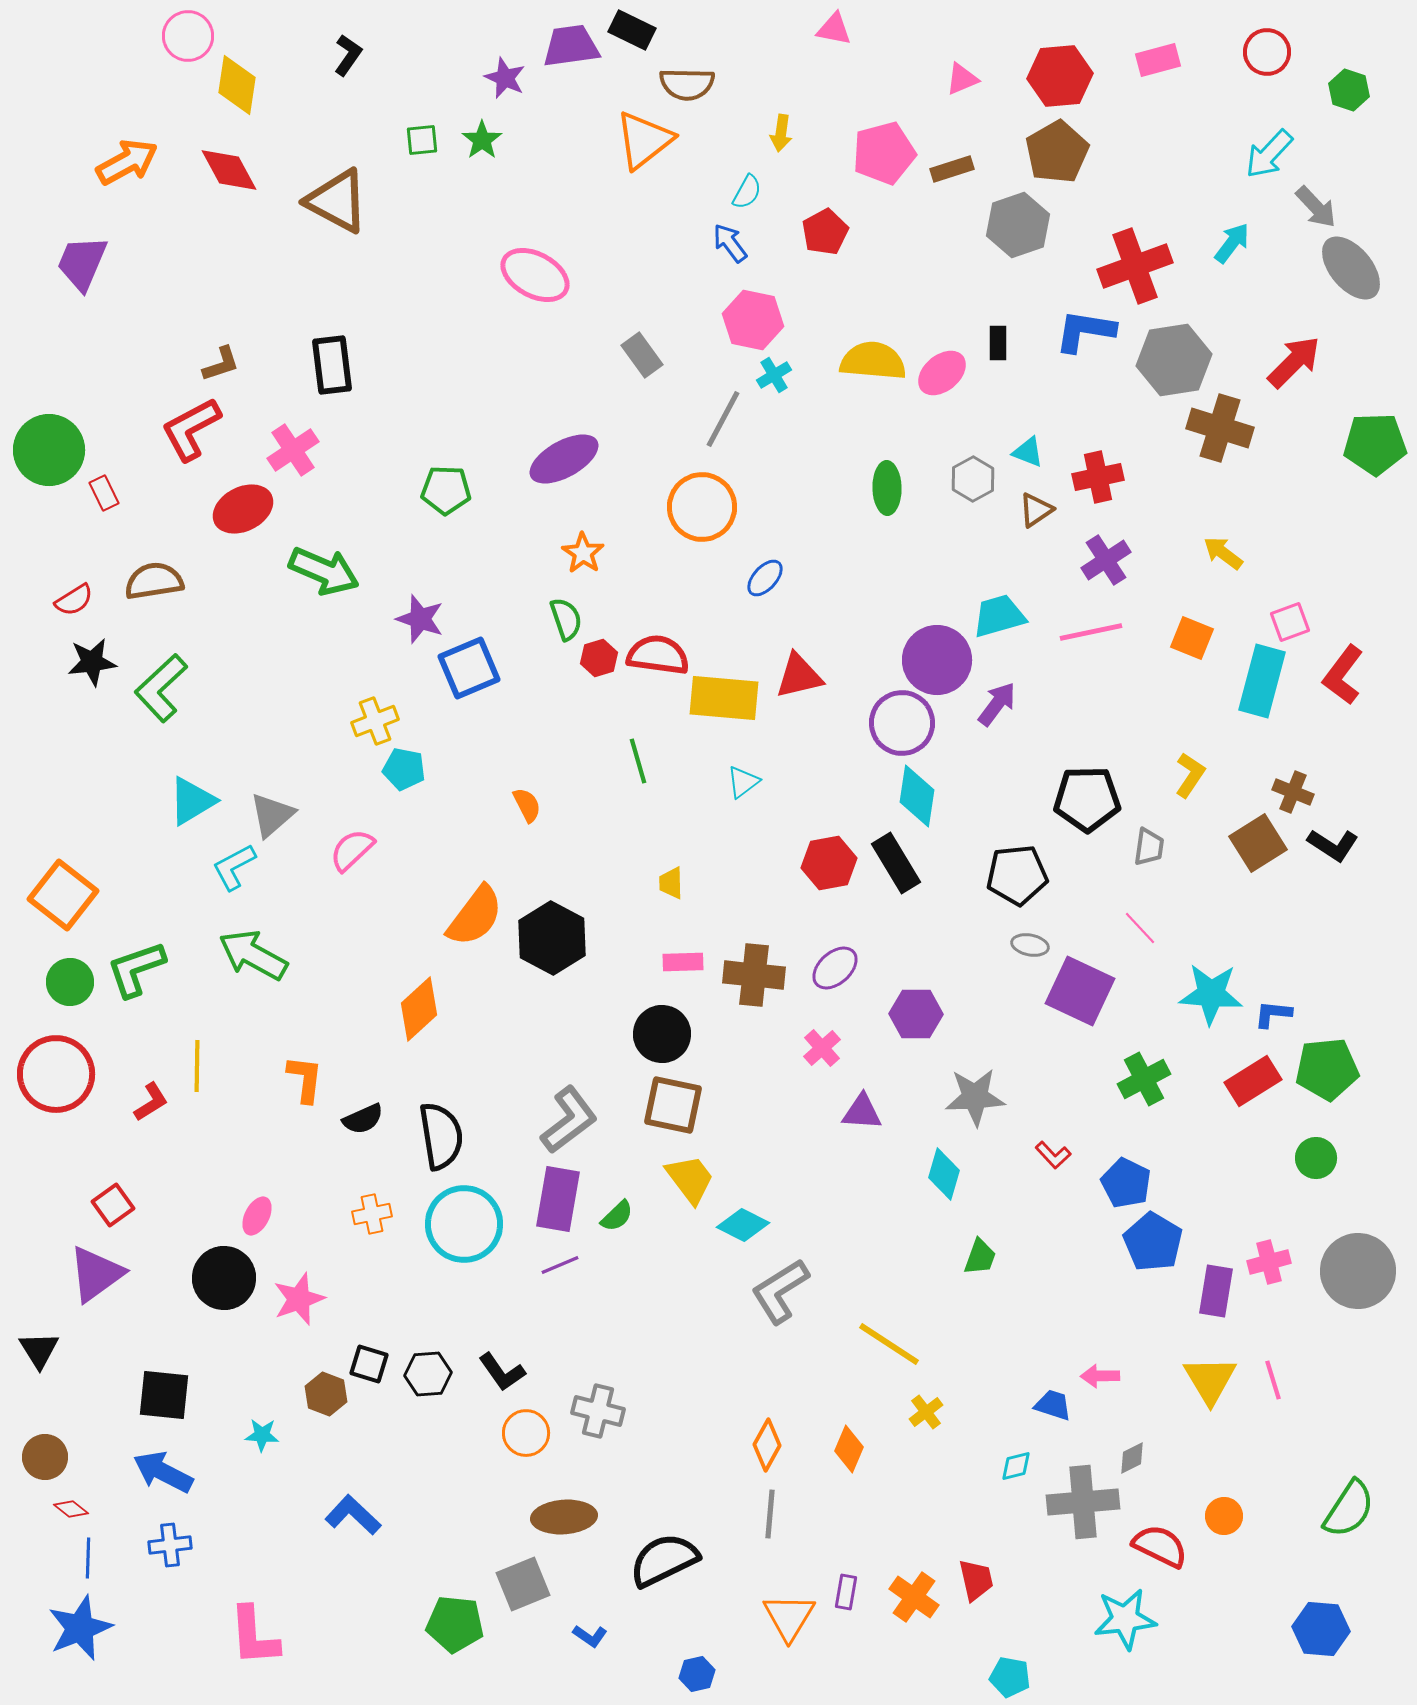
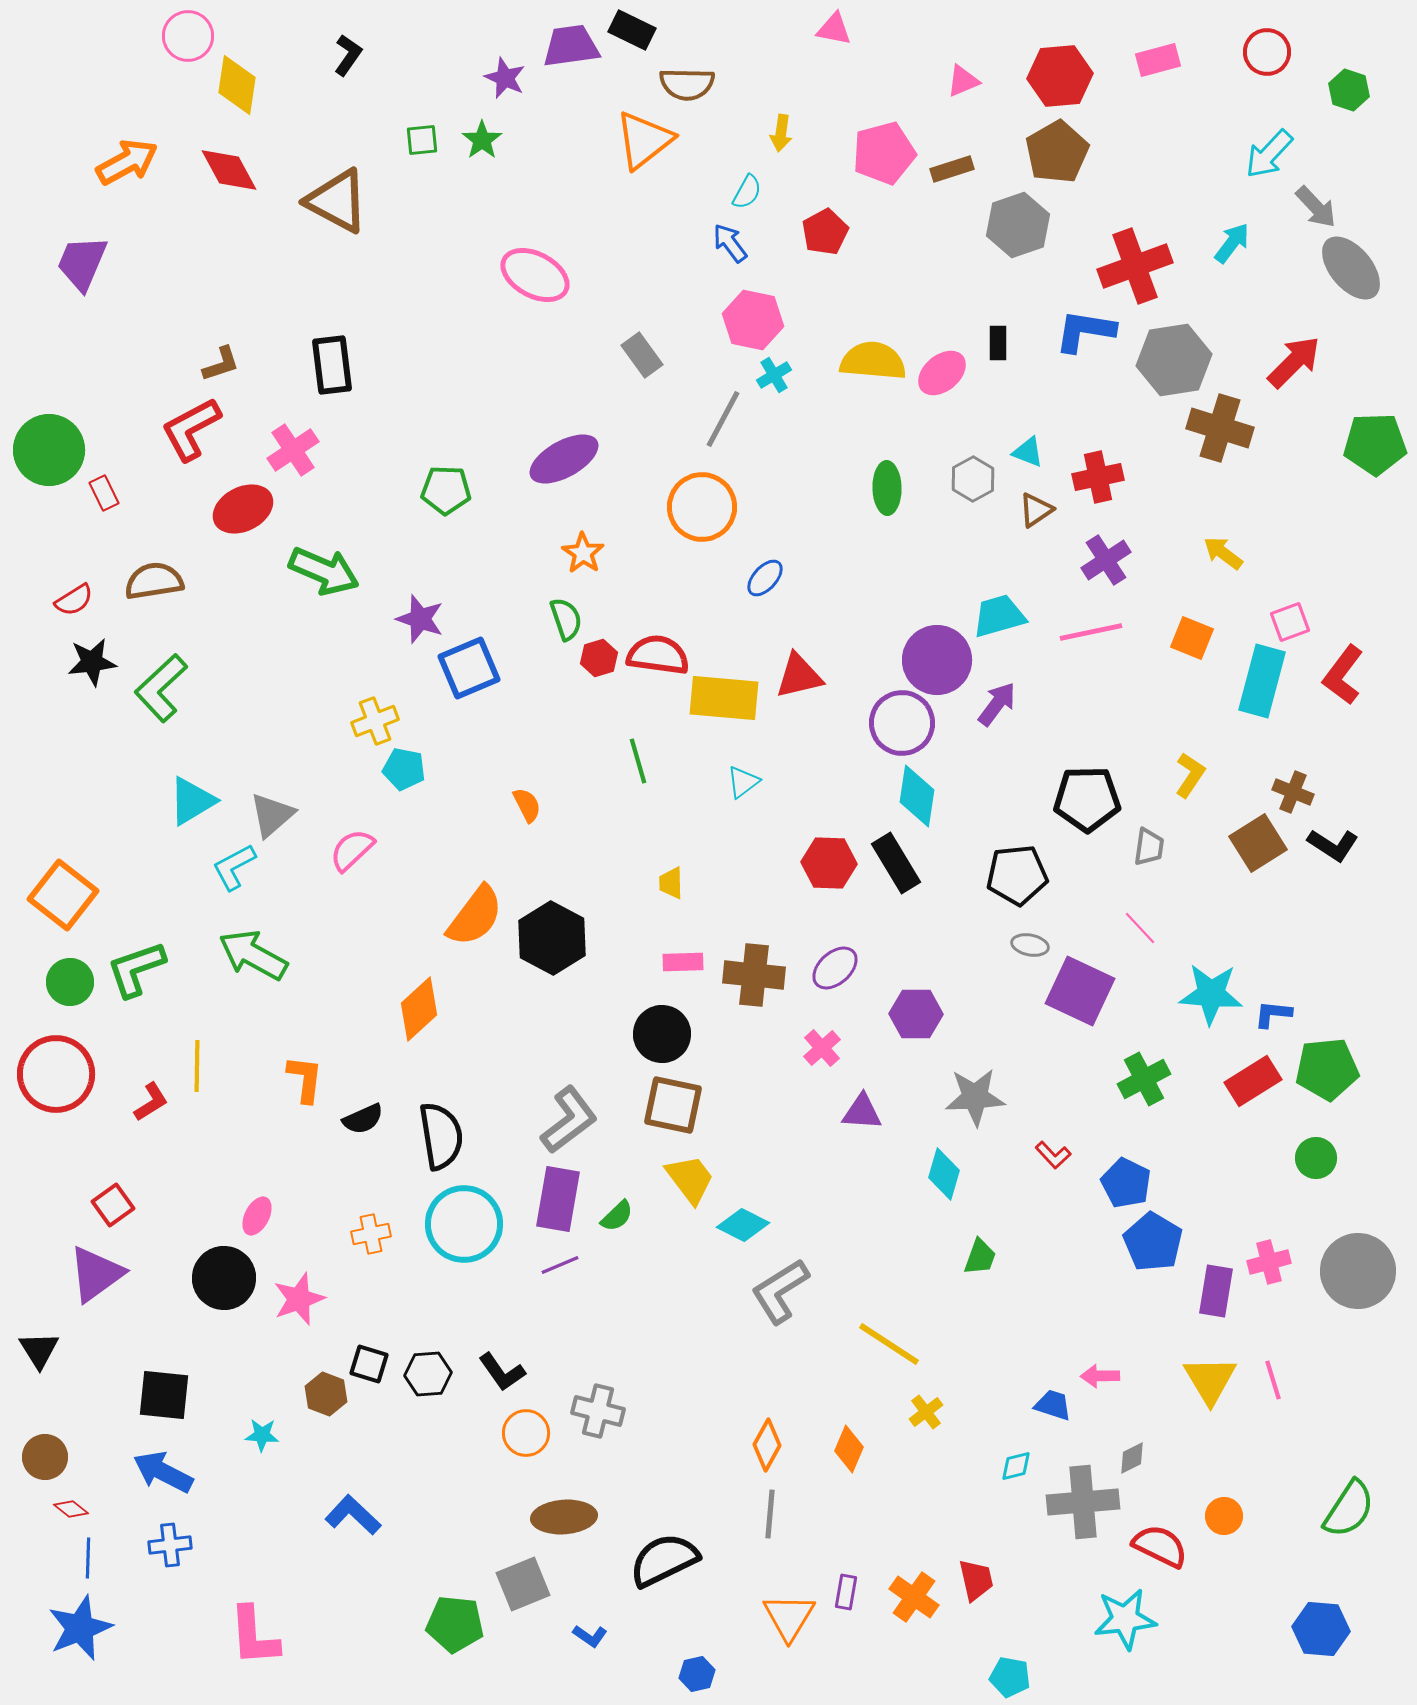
pink triangle at (962, 79): moved 1 px right, 2 px down
red hexagon at (829, 863): rotated 12 degrees clockwise
orange cross at (372, 1214): moved 1 px left, 20 px down
